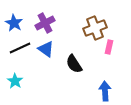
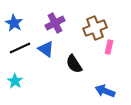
purple cross: moved 10 px right
blue arrow: rotated 66 degrees counterclockwise
